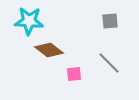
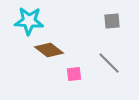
gray square: moved 2 px right
